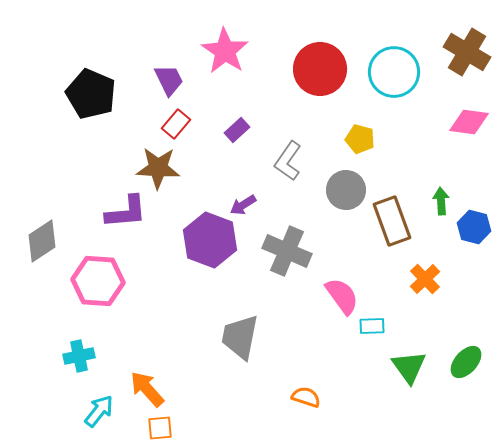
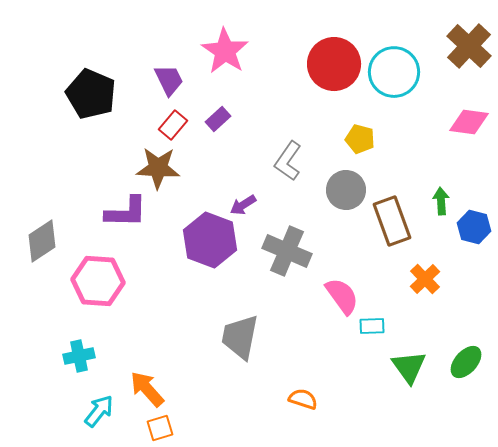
brown cross: moved 2 px right, 6 px up; rotated 12 degrees clockwise
red circle: moved 14 px right, 5 px up
red rectangle: moved 3 px left, 1 px down
purple rectangle: moved 19 px left, 11 px up
purple L-shape: rotated 6 degrees clockwise
orange semicircle: moved 3 px left, 2 px down
orange square: rotated 12 degrees counterclockwise
